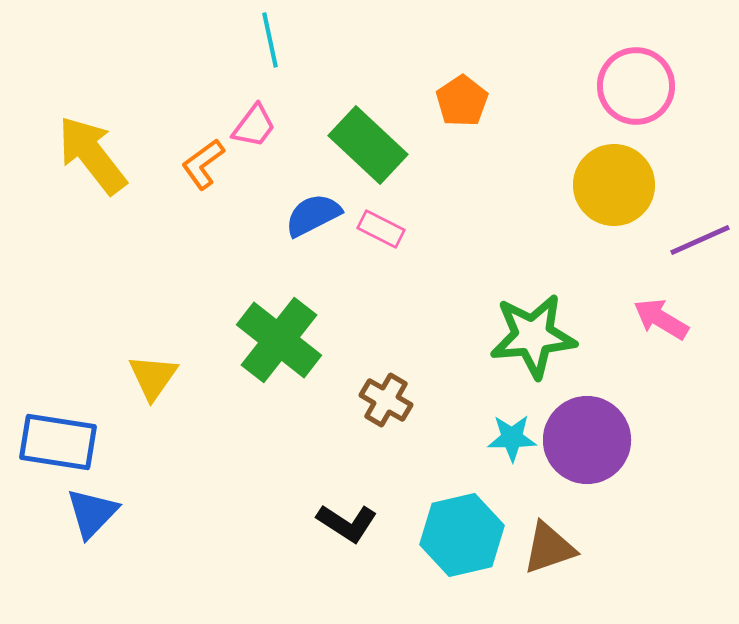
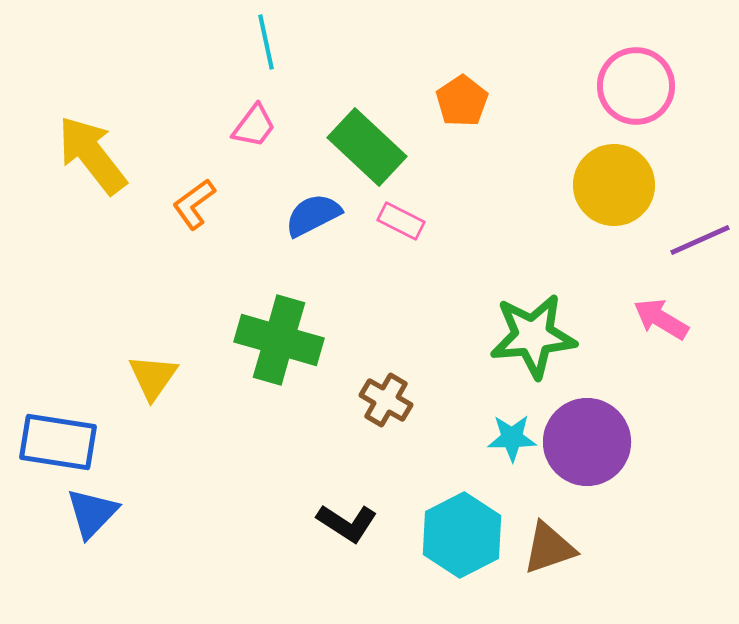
cyan line: moved 4 px left, 2 px down
green rectangle: moved 1 px left, 2 px down
orange L-shape: moved 9 px left, 40 px down
pink rectangle: moved 20 px right, 8 px up
green cross: rotated 22 degrees counterclockwise
purple circle: moved 2 px down
cyan hexagon: rotated 14 degrees counterclockwise
